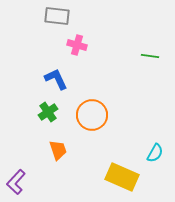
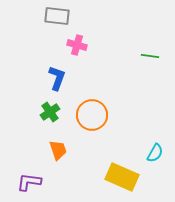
blue L-shape: moved 1 px right, 1 px up; rotated 45 degrees clockwise
green cross: moved 2 px right
purple L-shape: moved 13 px right; rotated 55 degrees clockwise
